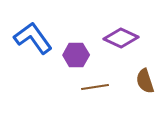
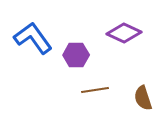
purple diamond: moved 3 px right, 5 px up
brown semicircle: moved 2 px left, 17 px down
brown line: moved 3 px down
